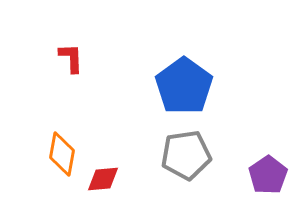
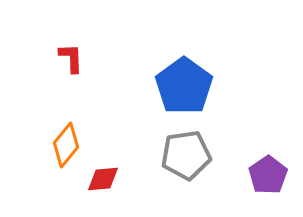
orange diamond: moved 4 px right, 9 px up; rotated 30 degrees clockwise
